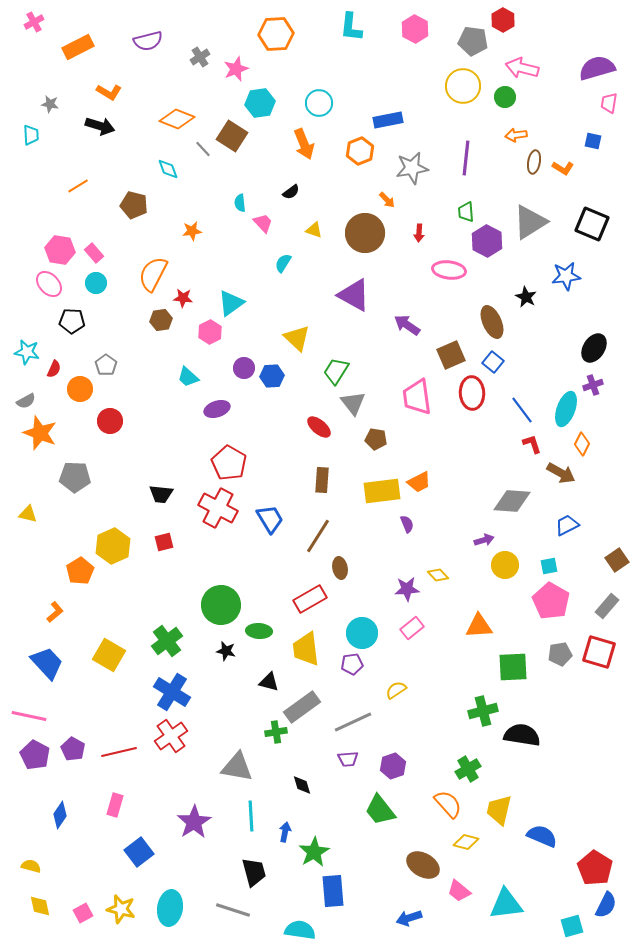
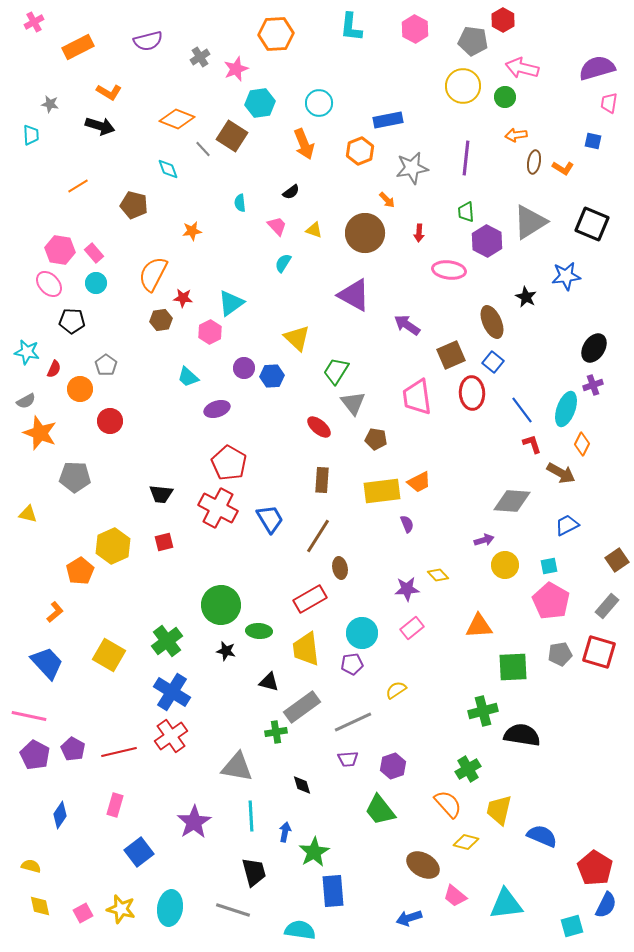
pink trapezoid at (263, 223): moved 14 px right, 3 px down
pink trapezoid at (459, 891): moved 4 px left, 5 px down
